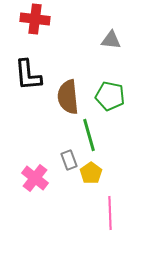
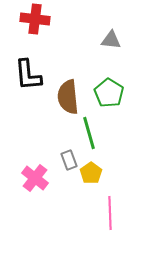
green pentagon: moved 1 px left, 3 px up; rotated 20 degrees clockwise
green line: moved 2 px up
